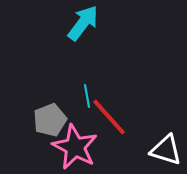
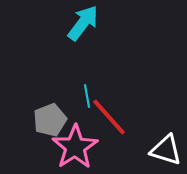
pink star: rotated 12 degrees clockwise
